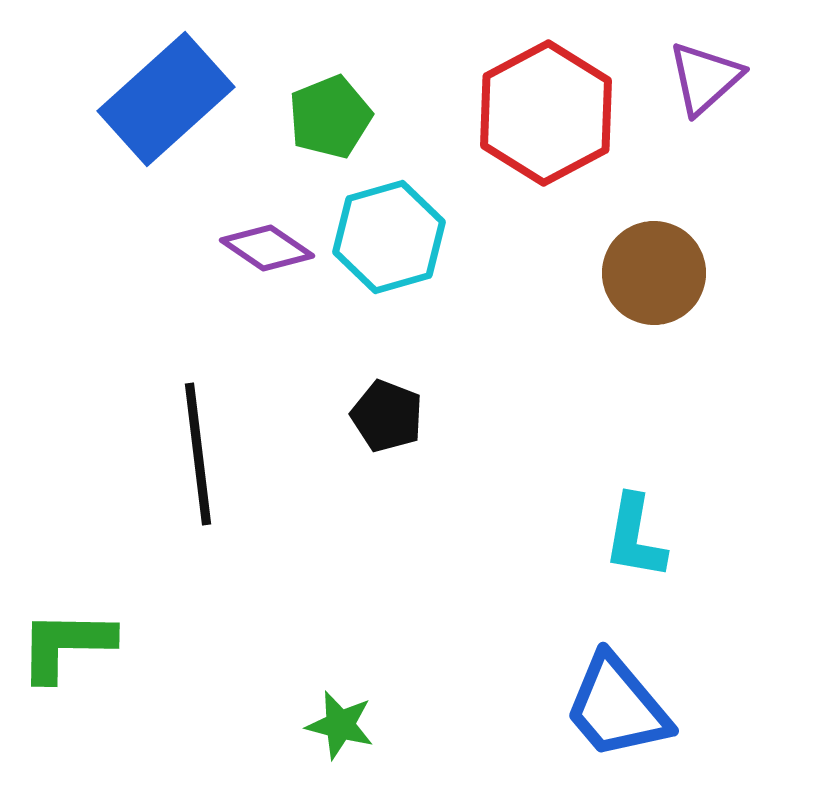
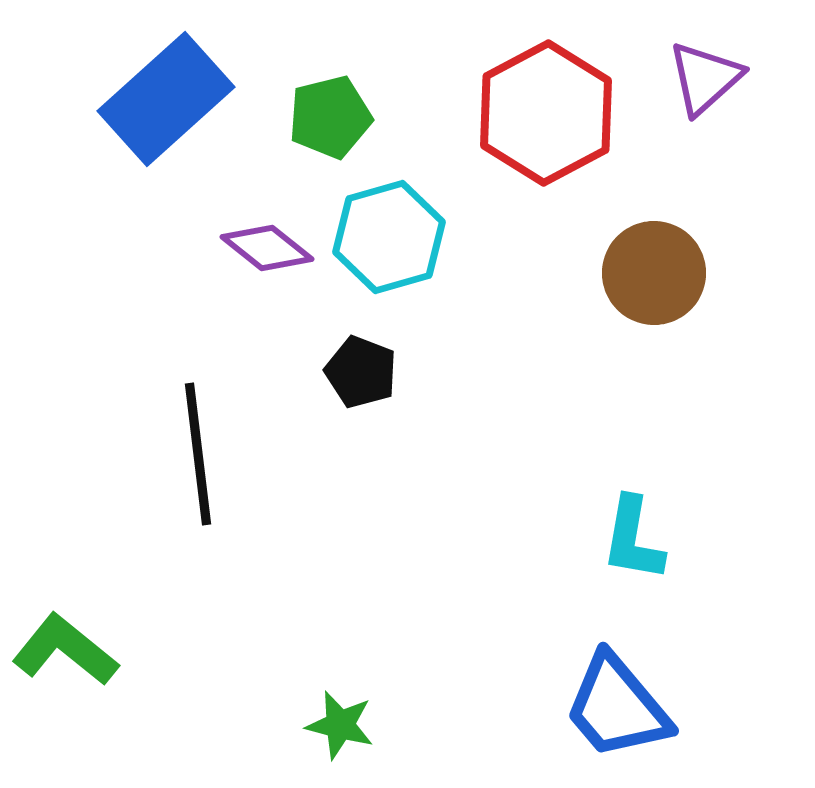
green pentagon: rotated 8 degrees clockwise
purple diamond: rotated 4 degrees clockwise
black pentagon: moved 26 px left, 44 px up
cyan L-shape: moved 2 px left, 2 px down
green L-shape: moved 1 px left, 5 px down; rotated 38 degrees clockwise
